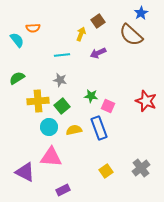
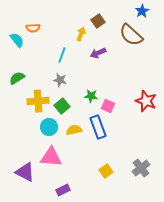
blue star: moved 1 px right, 2 px up
cyan line: rotated 63 degrees counterclockwise
blue rectangle: moved 1 px left, 1 px up
